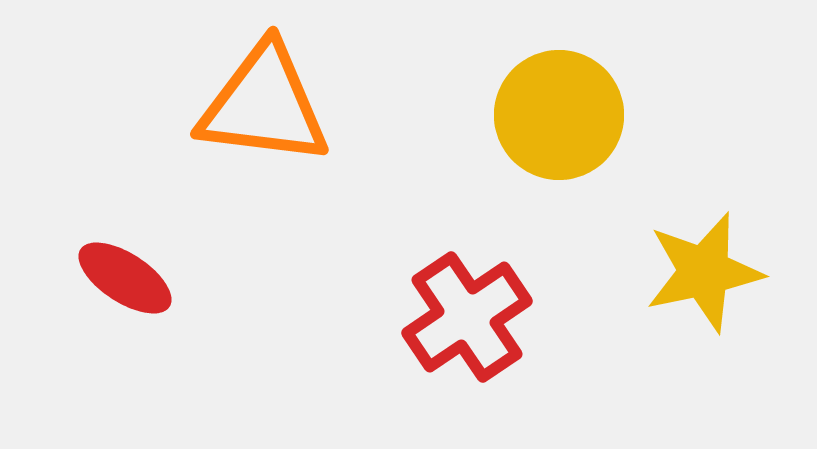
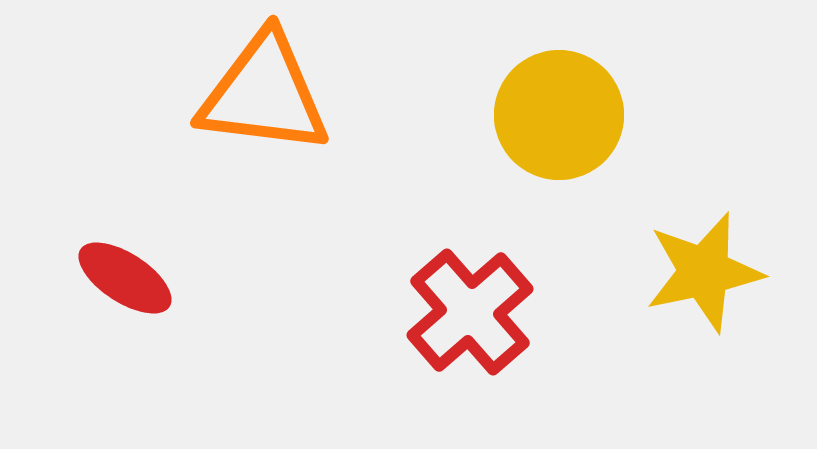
orange triangle: moved 11 px up
red cross: moved 3 px right, 5 px up; rotated 7 degrees counterclockwise
